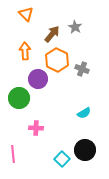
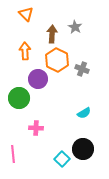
brown arrow: rotated 36 degrees counterclockwise
black circle: moved 2 px left, 1 px up
